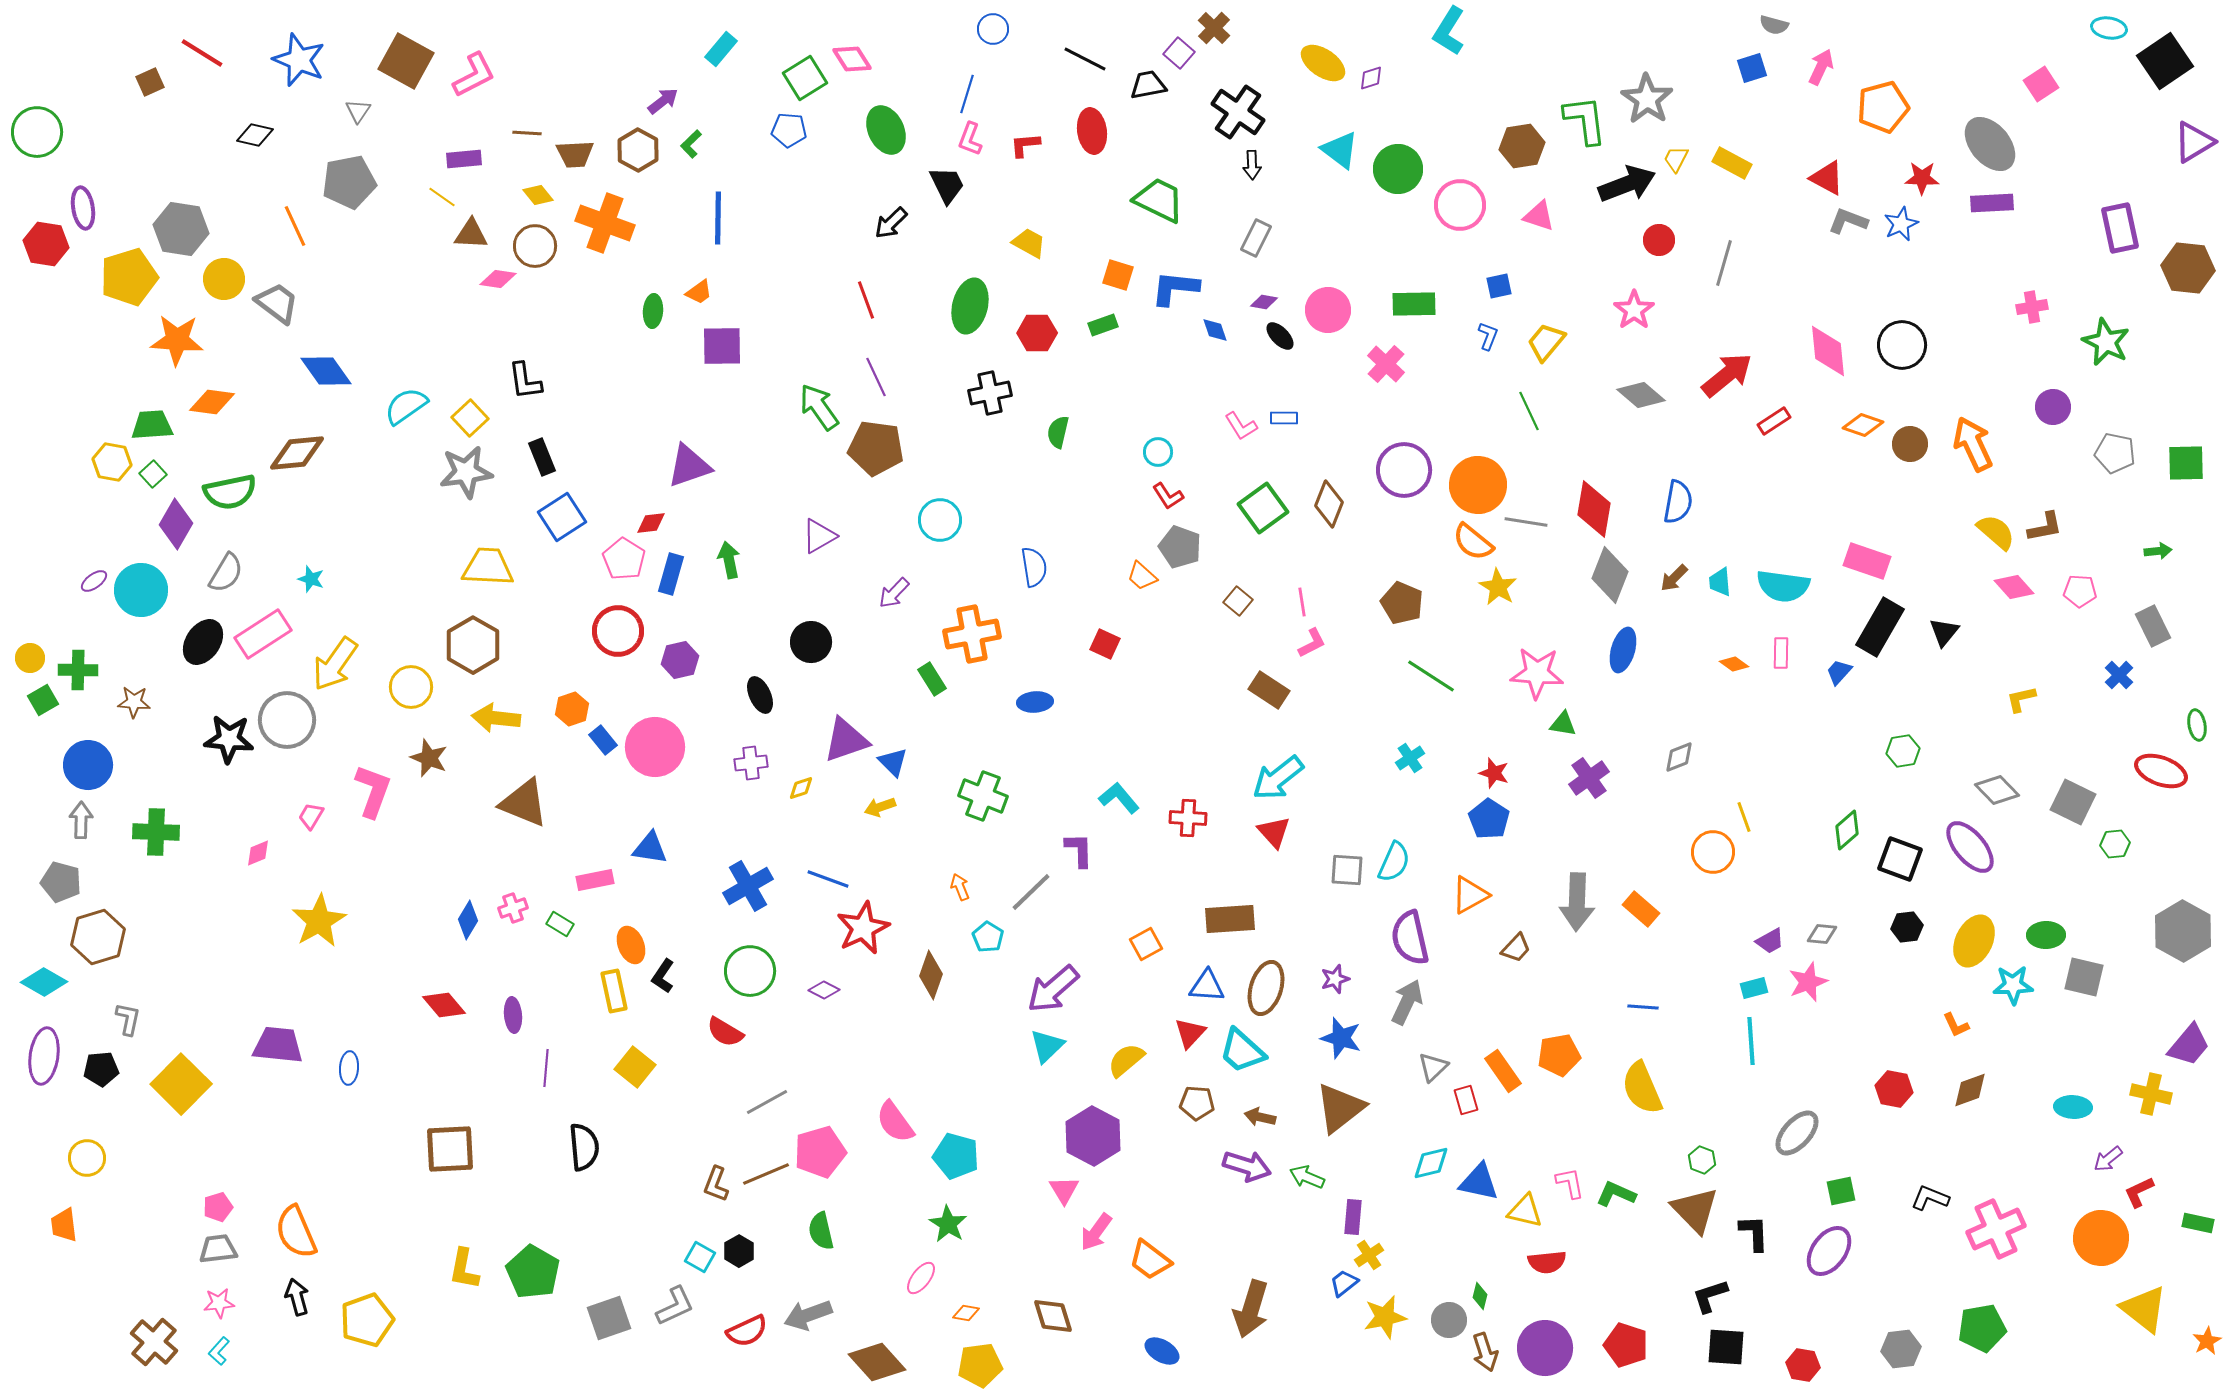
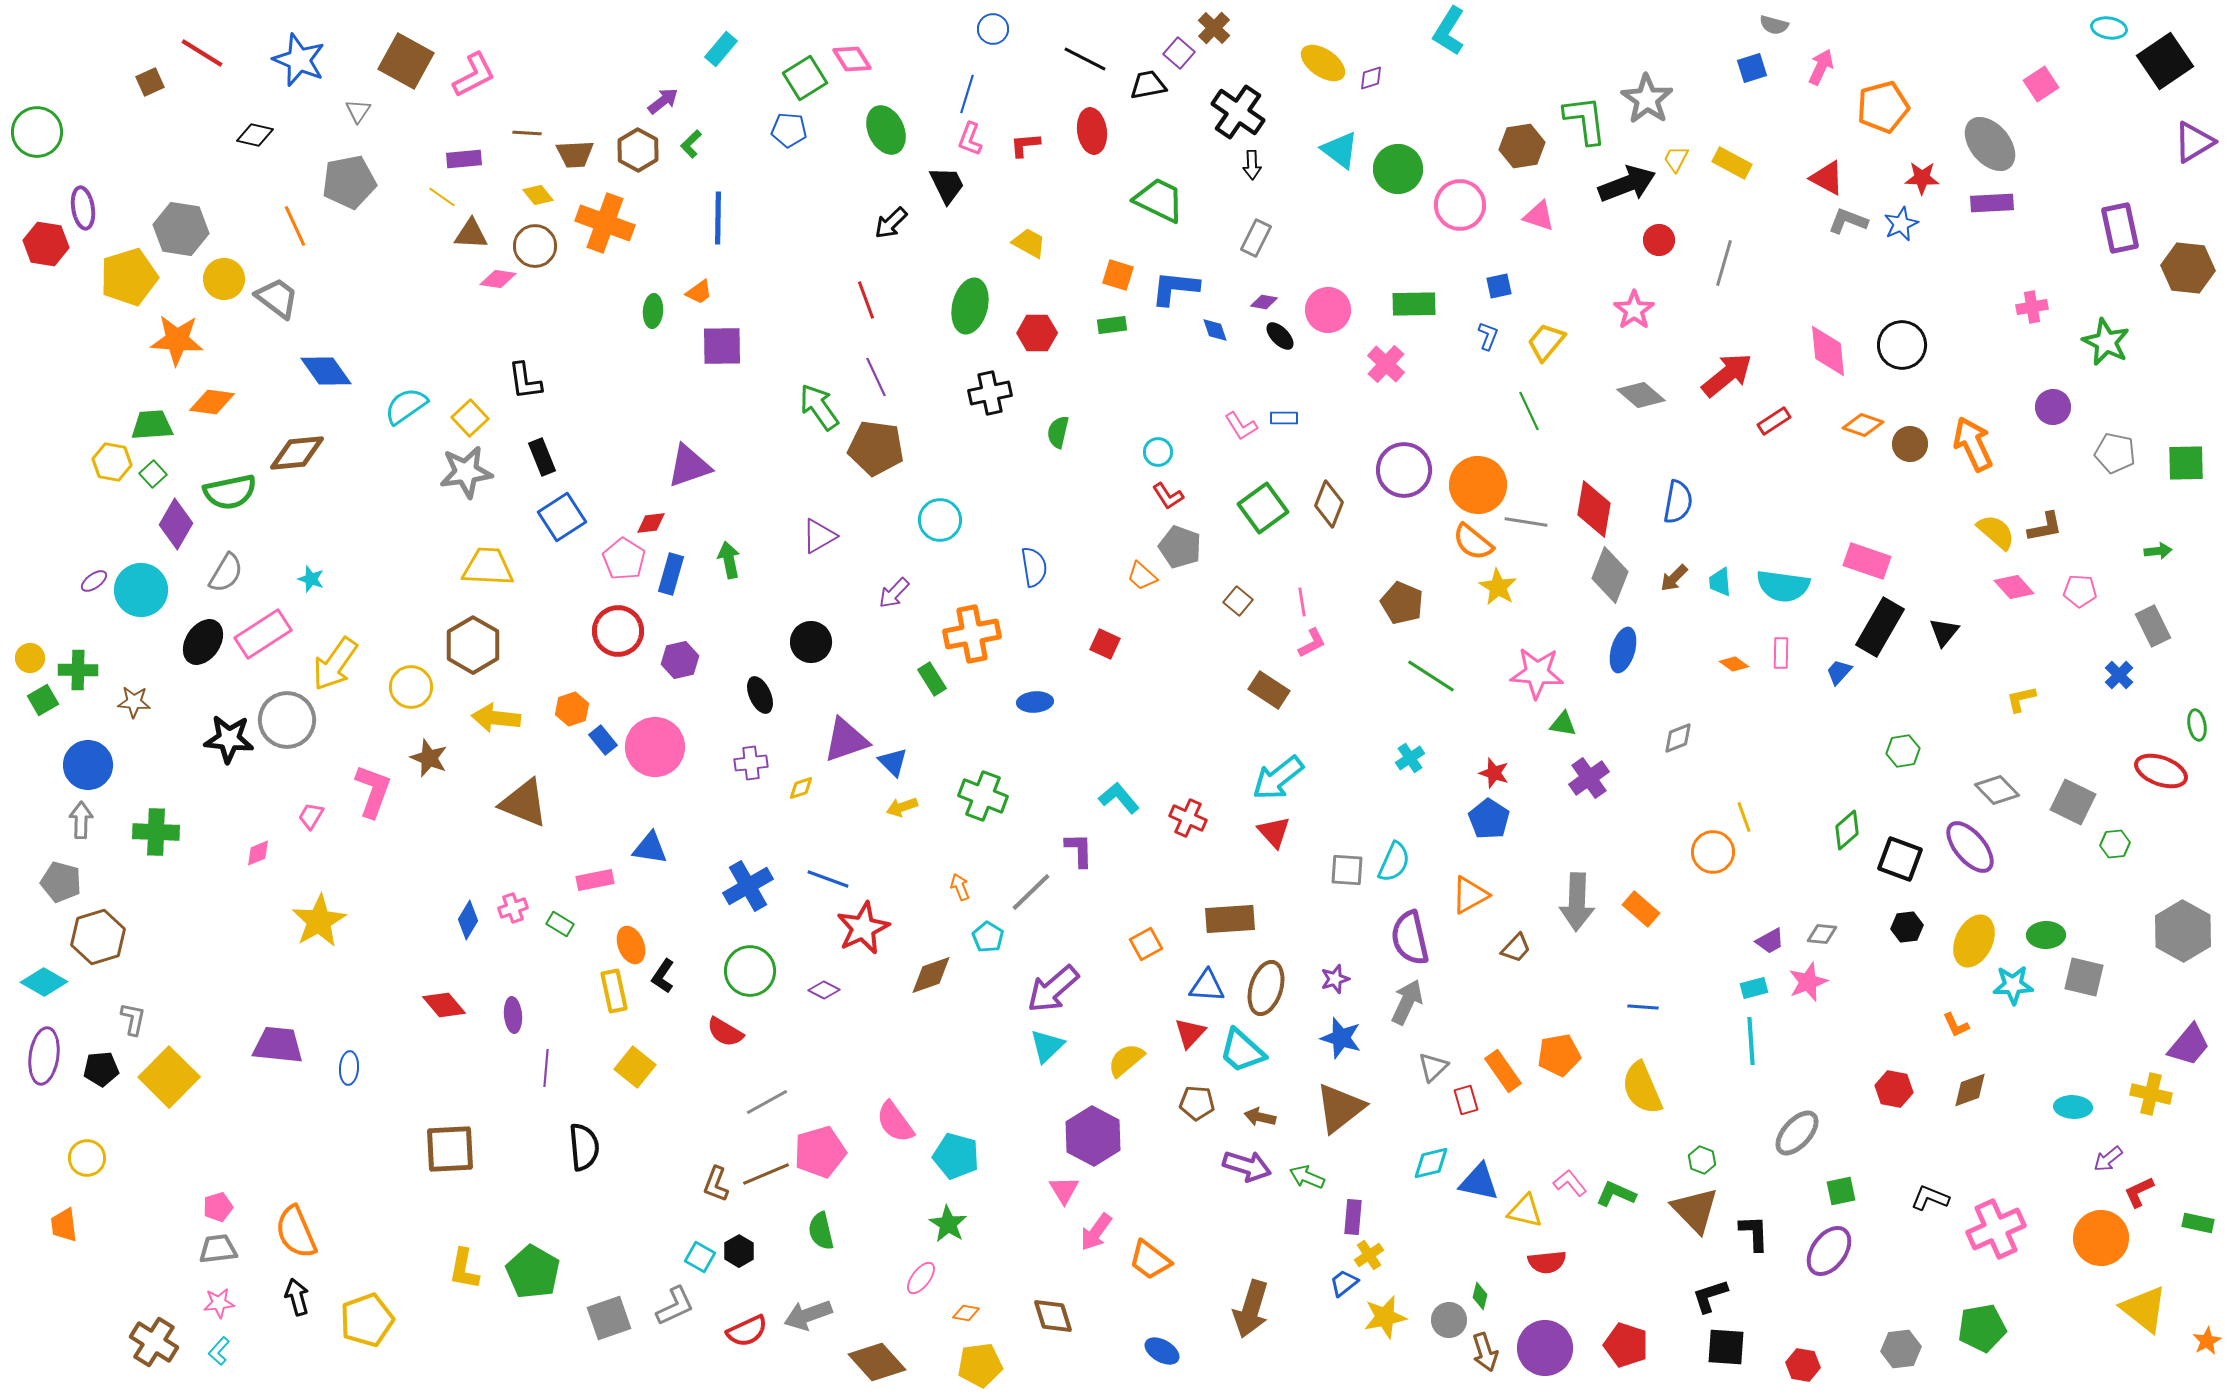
gray trapezoid at (277, 303): moved 5 px up
green rectangle at (1103, 325): moved 9 px right; rotated 12 degrees clockwise
gray diamond at (1679, 757): moved 1 px left, 19 px up
yellow arrow at (880, 807): moved 22 px right
red cross at (1188, 818): rotated 21 degrees clockwise
brown diamond at (931, 975): rotated 51 degrees clockwise
gray L-shape at (128, 1019): moved 5 px right
yellow square at (181, 1084): moved 12 px left, 7 px up
pink L-shape at (1570, 1183): rotated 28 degrees counterclockwise
brown cross at (154, 1342): rotated 9 degrees counterclockwise
